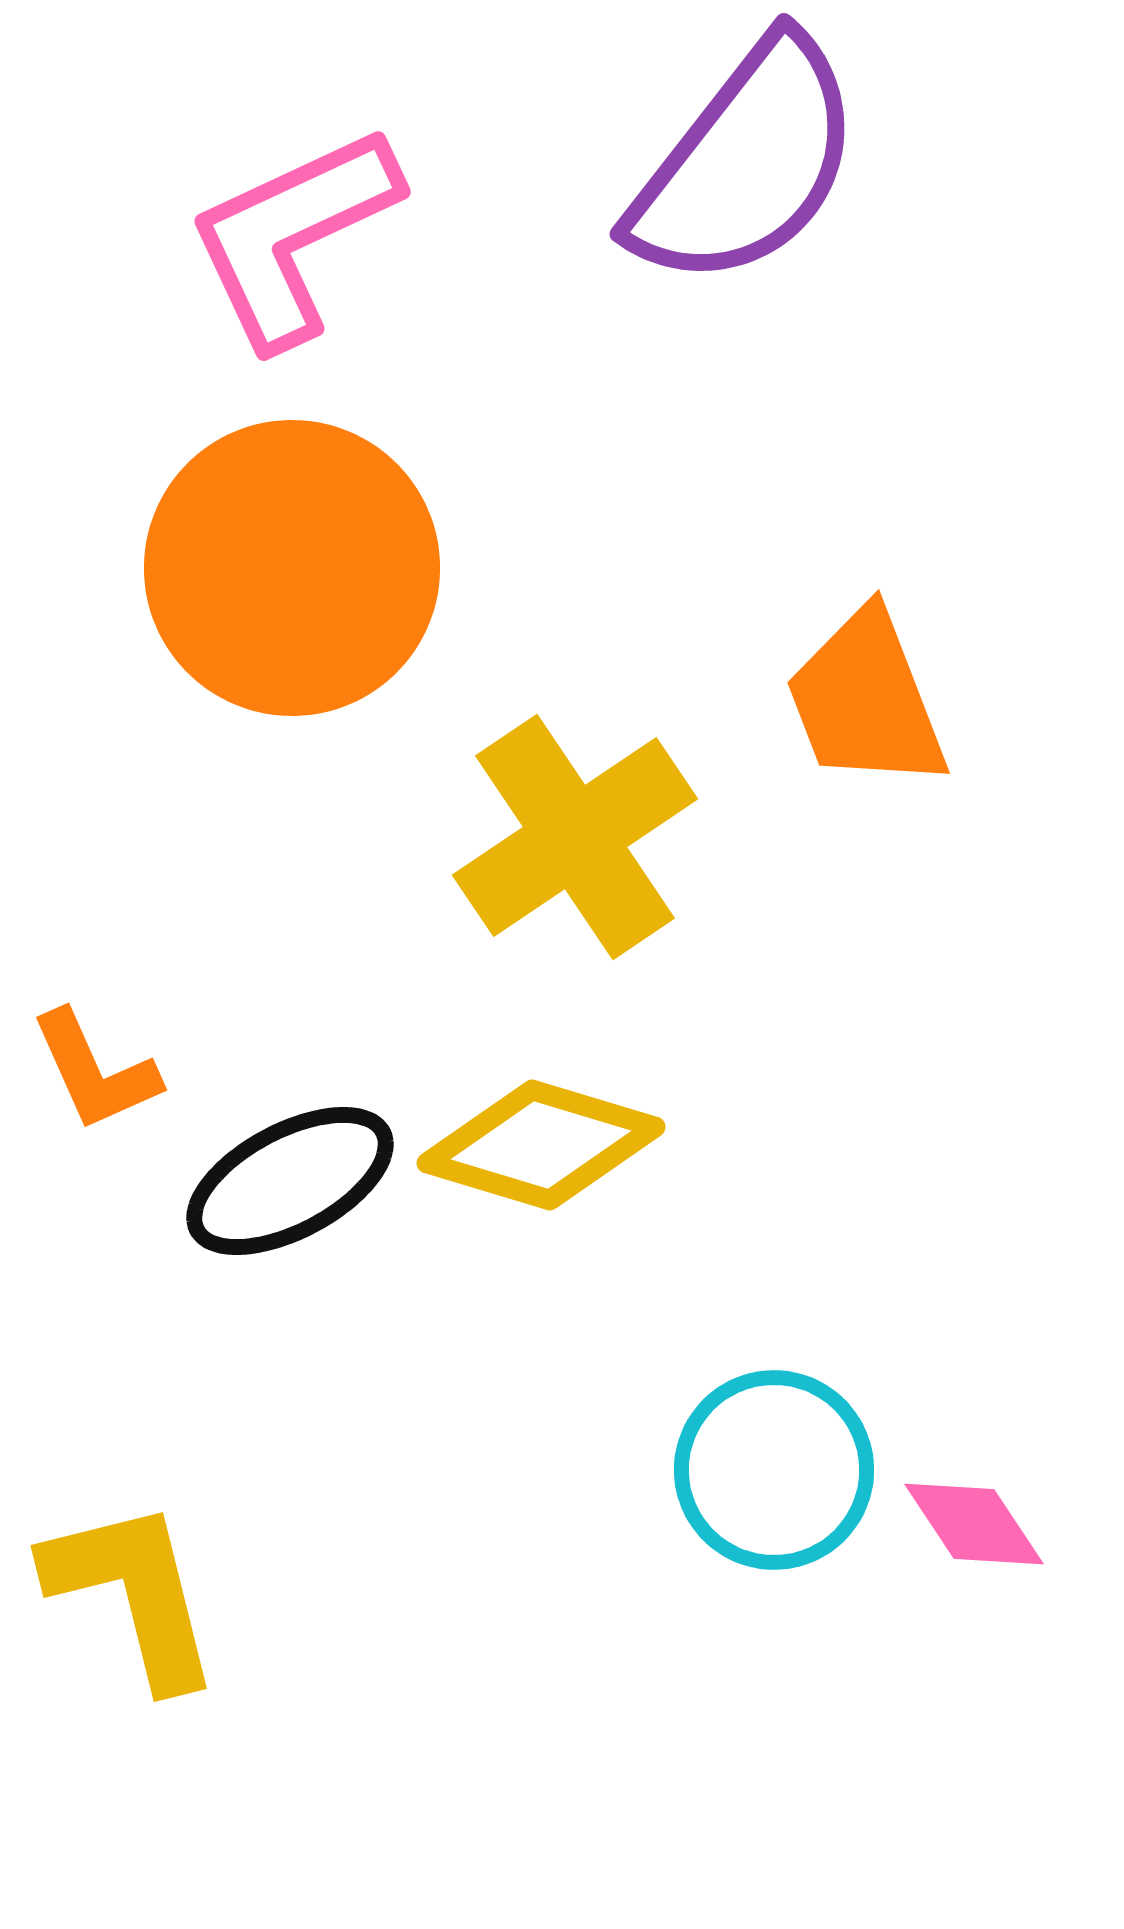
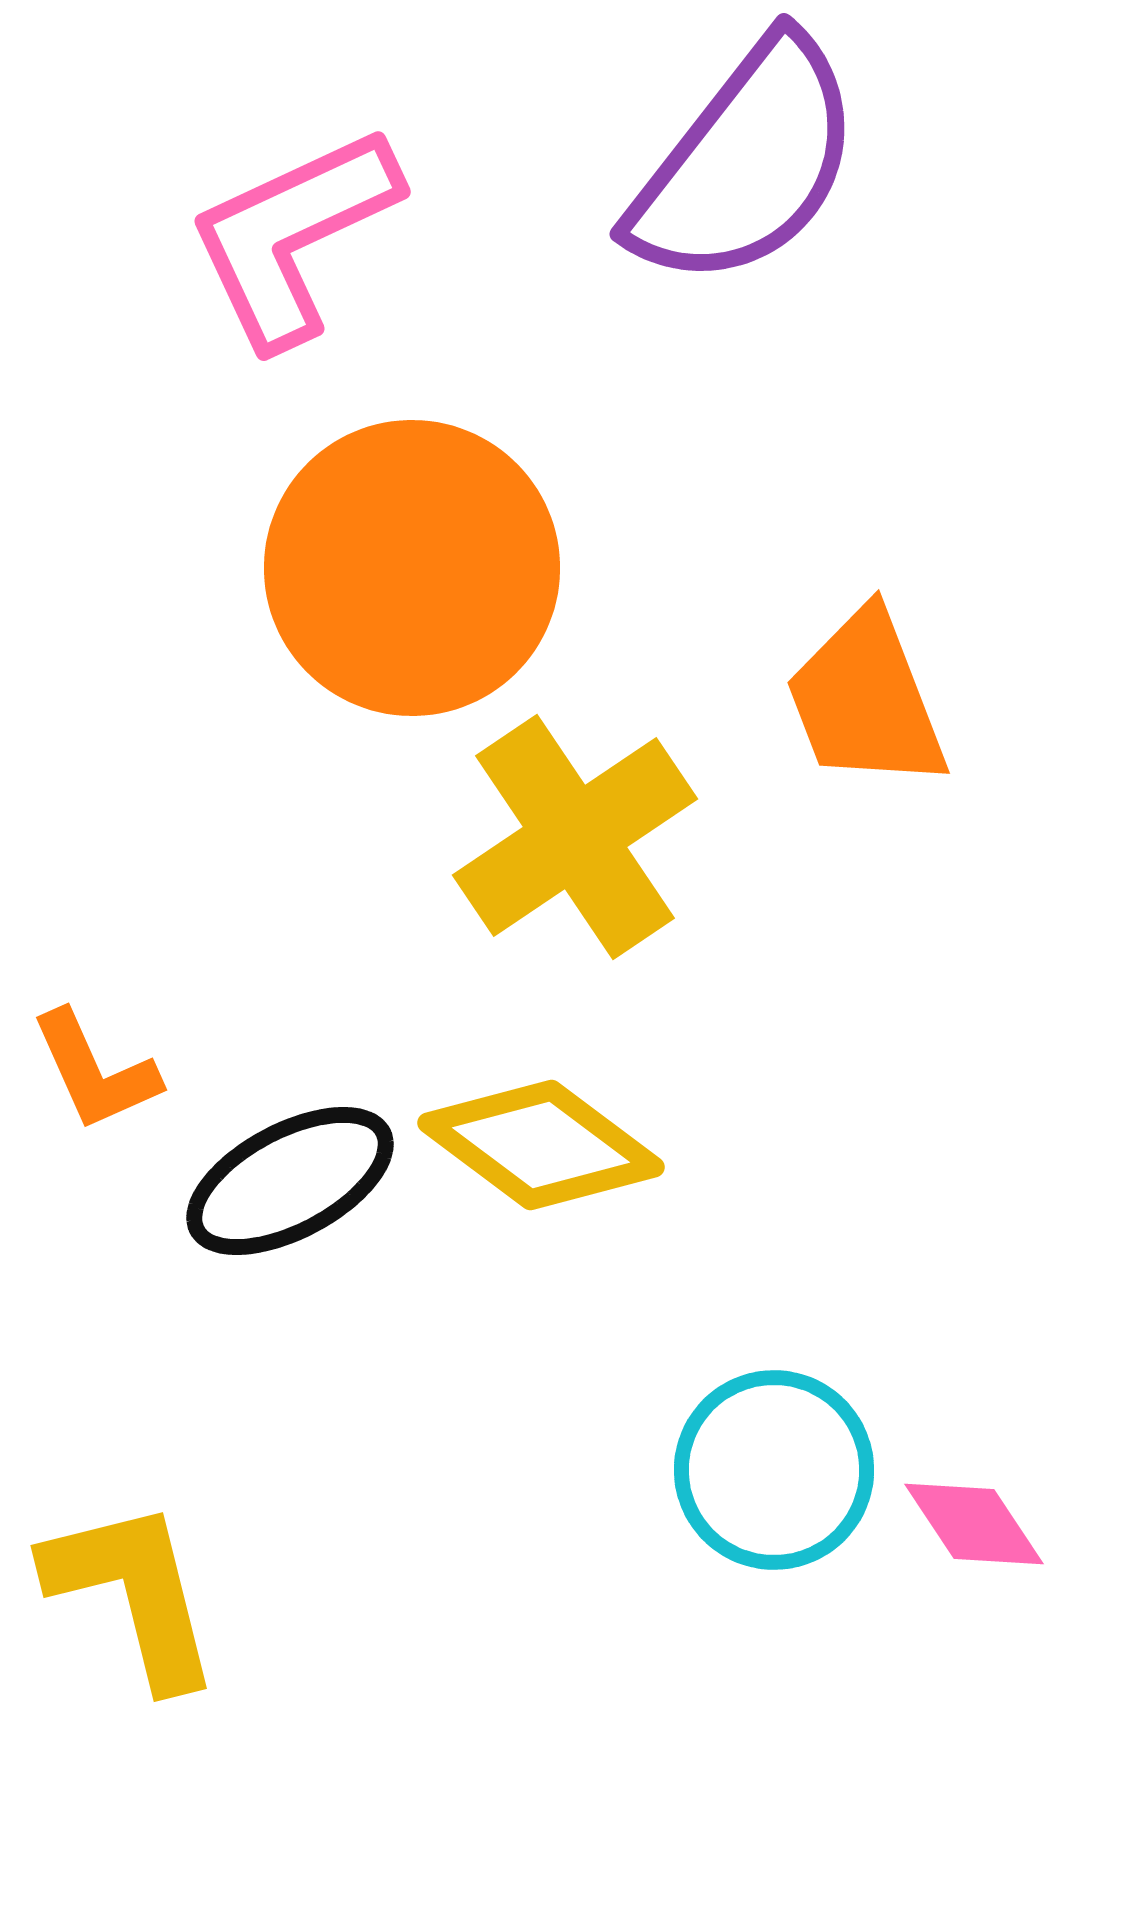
orange circle: moved 120 px right
yellow diamond: rotated 20 degrees clockwise
